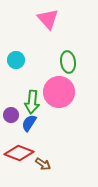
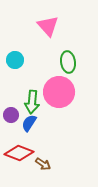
pink triangle: moved 7 px down
cyan circle: moved 1 px left
